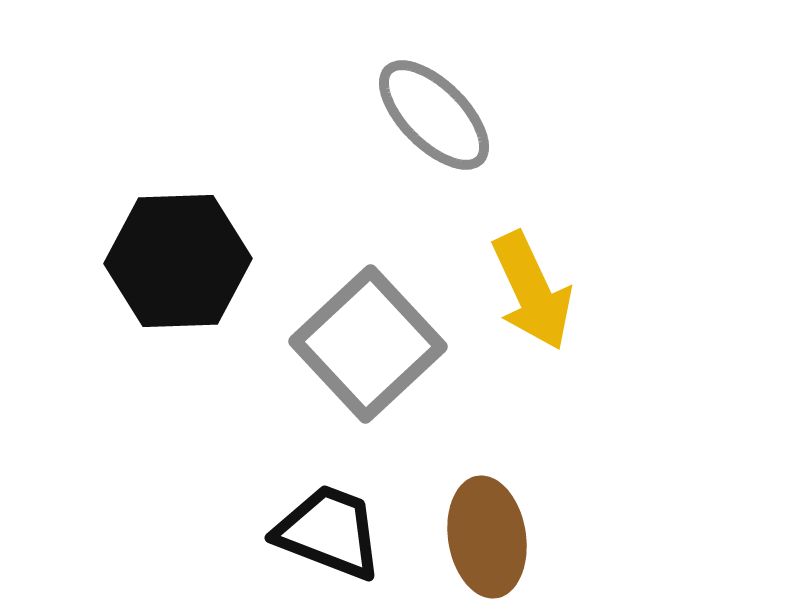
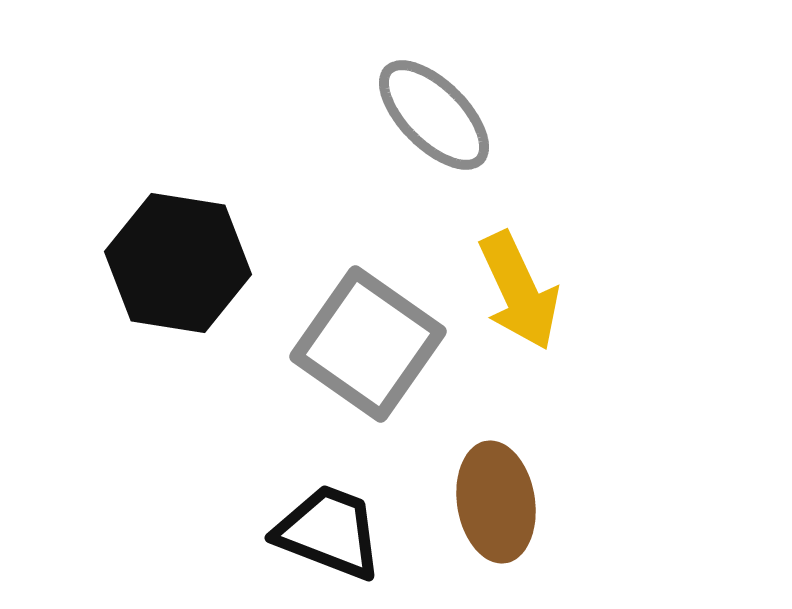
black hexagon: moved 2 px down; rotated 11 degrees clockwise
yellow arrow: moved 13 px left
gray square: rotated 12 degrees counterclockwise
brown ellipse: moved 9 px right, 35 px up
